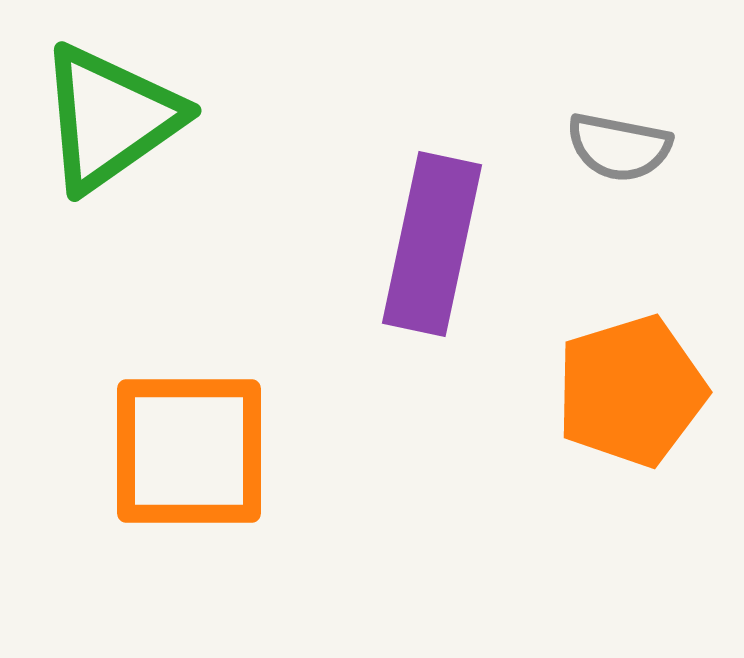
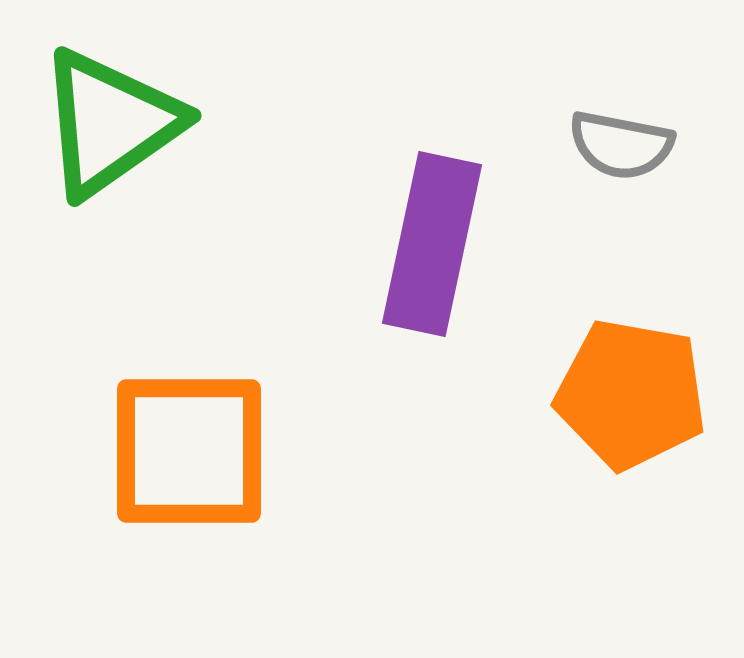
green triangle: moved 5 px down
gray semicircle: moved 2 px right, 2 px up
orange pentagon: moved 3 px down; rotated 27 degrees clockwise
